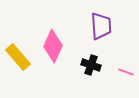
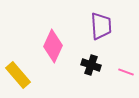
yellow rectangle: moved 18 px down
